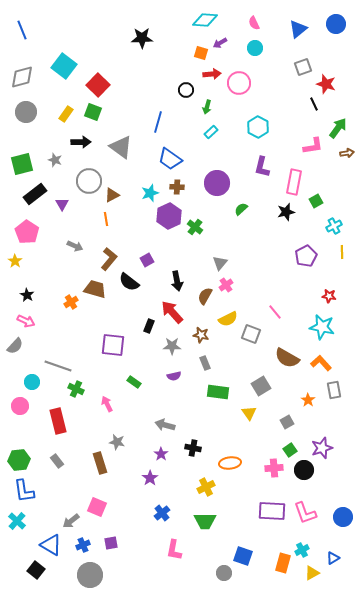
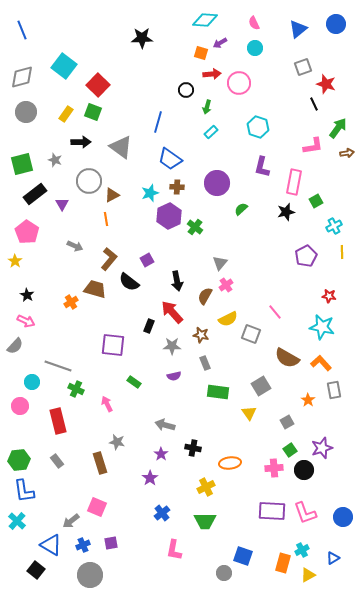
cyan hexagon at (258, 127): rotated 10 degrees counterclockwise
yellow triangle at (312, 573): moved 4 px left, 2 px down
